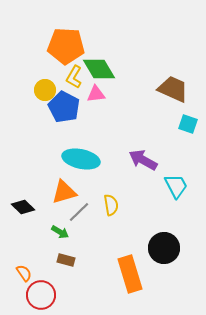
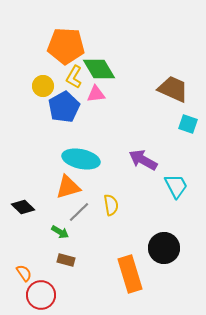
yellow circle: moved 2 px left, 4 px up
blue pentagon: rotated 16 degrees clockwise
orange triangle: moved 4 px right, 5 px up
